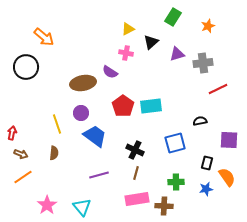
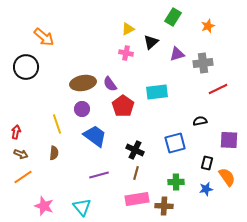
purple semicircle: moved 12 px down; rotated 21 degrees clockwise
cyan rectangle: moved 6 px right, 14 px up
purple circle: moved 1 px right, 4 px up
red arrow: moved 4 px right, 1 px up
pink star: moved 3 px left, 1 px down; rotated 18 degrees counterclockwise
